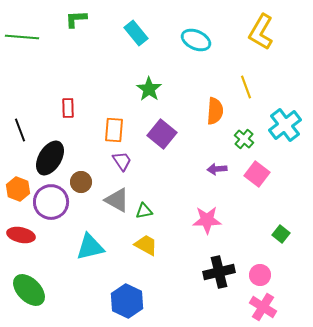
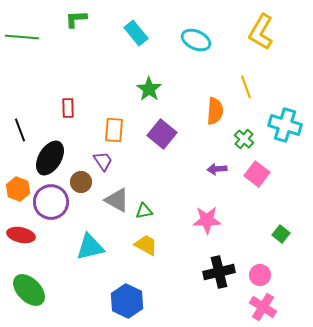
cyan cross: rotated 36 degrees counterclockwise
purple trapezoid: moved 19 px left
